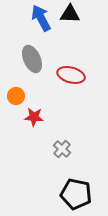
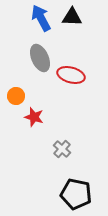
black triangle: moved 2 px right, 3 px down
gray ellipse: moved 8 px right, 1 px up
red star: rotated 12 degrees clockwise
